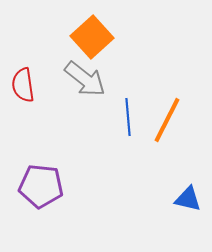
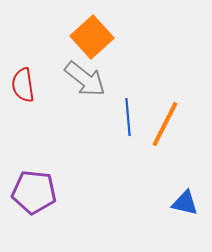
orange line: moved 2 px left, 4 px down
purple pentagon: moved 7 px left, 6 px down
blue triangle: moved 3 px left, 4 px down
